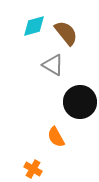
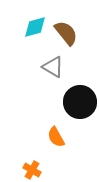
cyan diamond: moved 1 px right, 1 px down
gray triangle: moved 2 px down
orange cross: moved 1 px left, 1 px down
